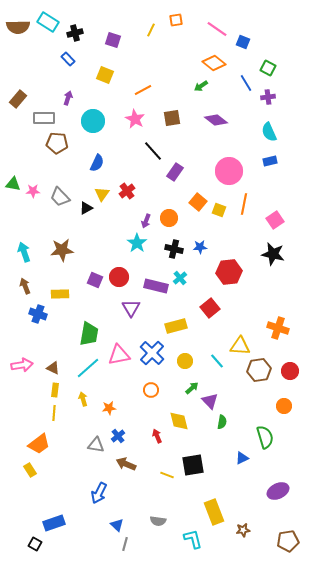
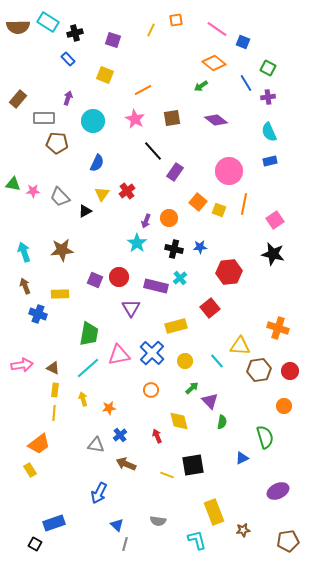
black triangle at (86, 208): moved 1 px left, 3 px down
blue cross at (118, 436): moved 2 px right, 1 px up
cyan L-shape at (193, 539): moved 4 px right, 1 px down
